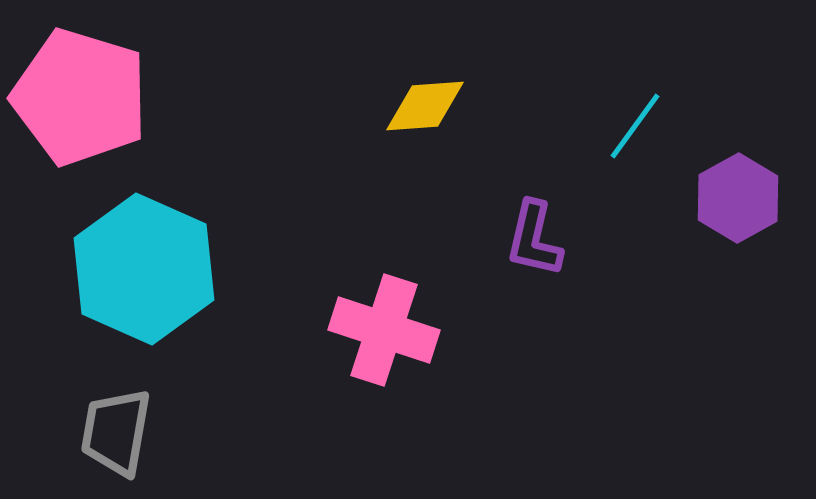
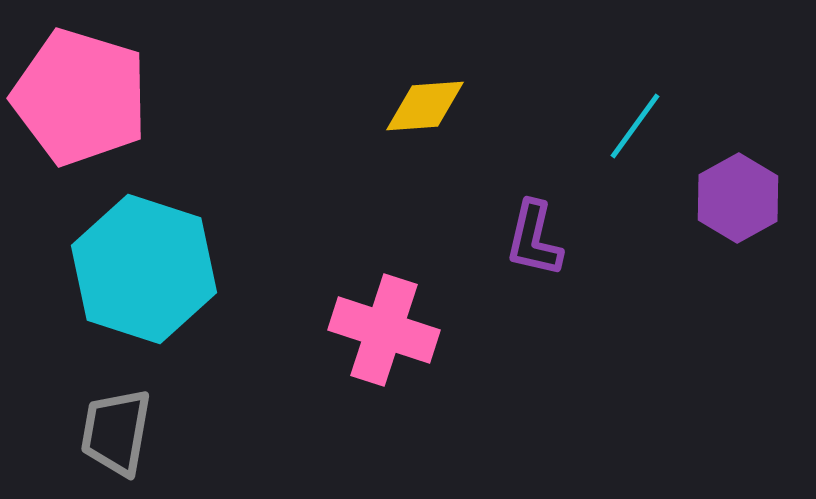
cyan hexagon: rotated 6 degrees counterclockwise
